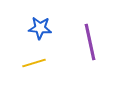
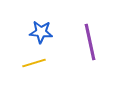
blue star: moved 1 px right, 4 px down
